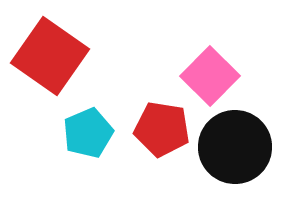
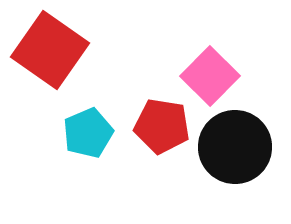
red square: moved 6 px up
red pentagon: moved 3 px up
